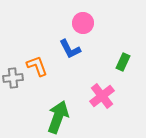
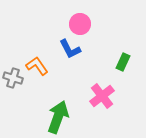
pink circle: moved 3 px left, 1 px down
orange L-shape: rotated 15 degrees counterclockwise
gray cross: rotated 24 degrees clockwise
